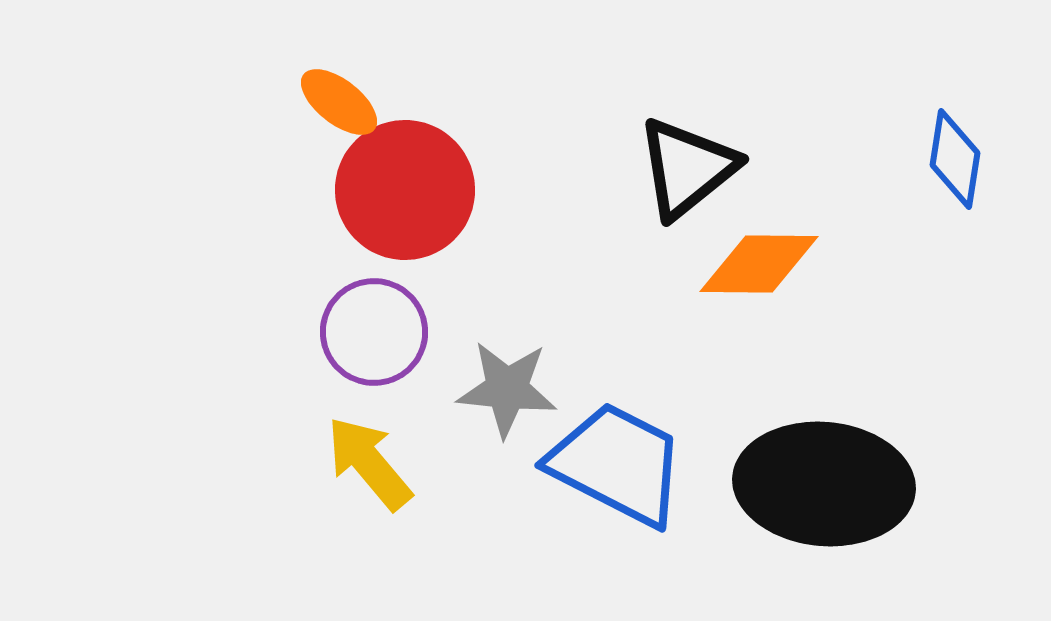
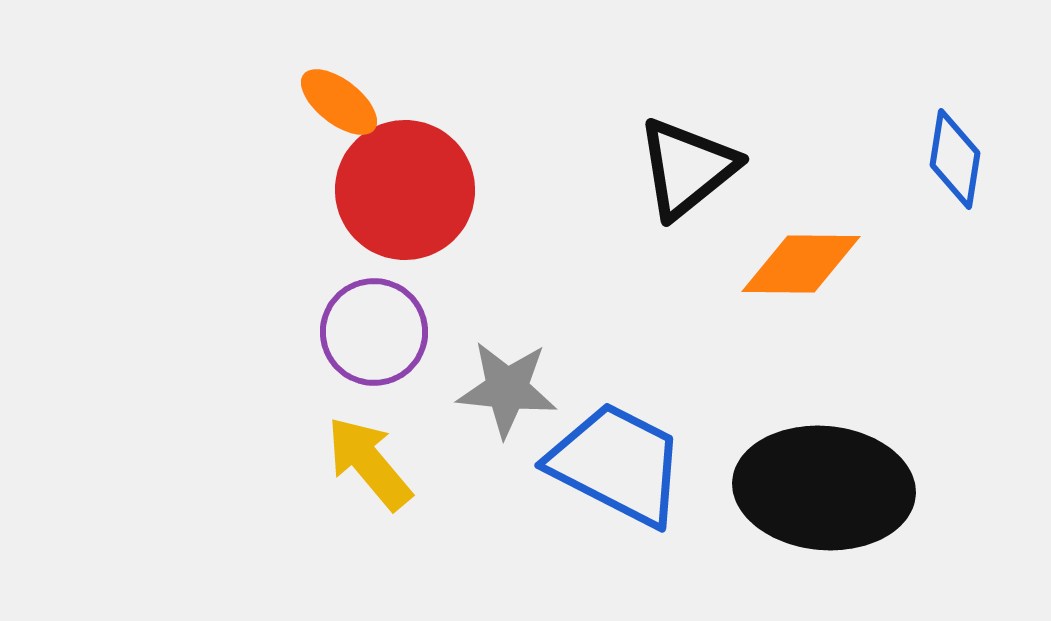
orange diamond: moved 42 px right
black ellipse: moved 4 px down
